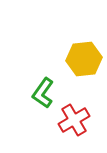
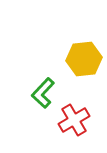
green L-shape: rotated 8 degrees clockwise
